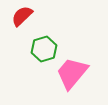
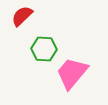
green hexagon: rotated 20 degrees clockwise
